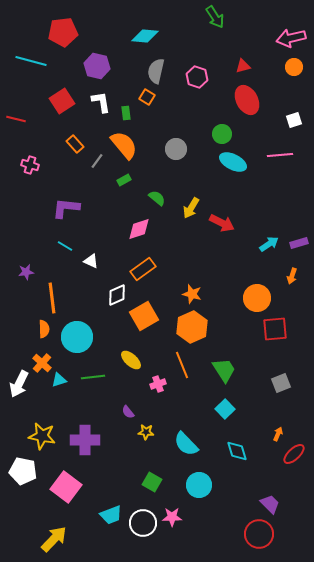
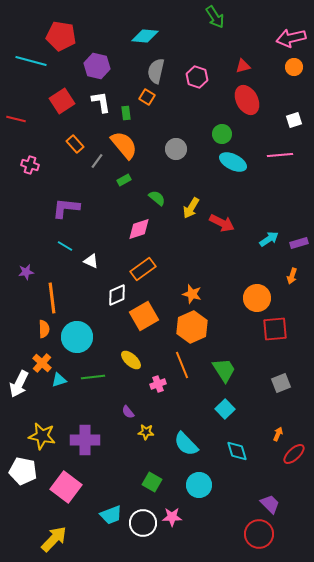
red pentagon at (63, 32): moved 2 px left, 4 px down; rotated 16 degrees clockwise
cyan arrow at (269, 244): moved 5 px up
